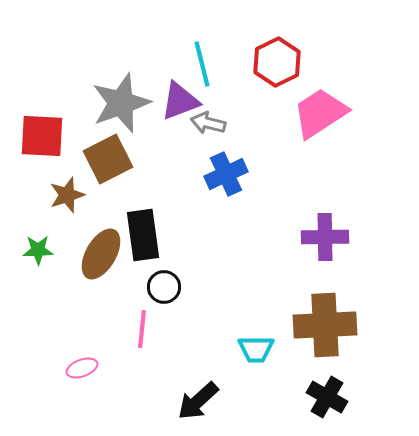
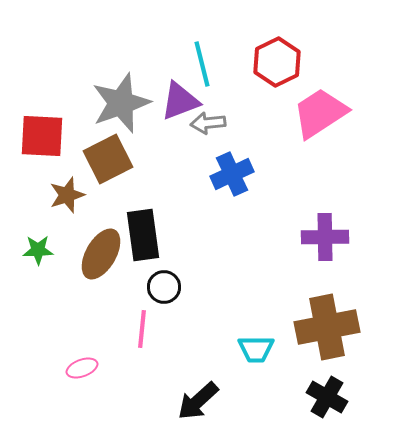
gray arrow: rotated 20 degrees counterclockwise
blue cross: moved 6 px right
brown cross: moved 2 px right, 2 px down; rotated 8 degrees counterclockwise
